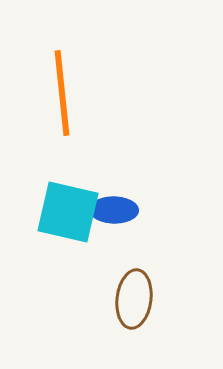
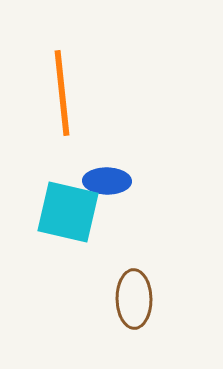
blue ellipse: moved 7 px left, 29 px up
brown ellipse: rotated 8 degrees counterclockwise
